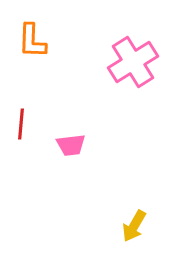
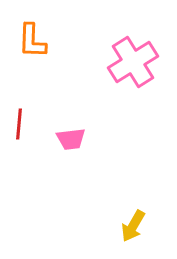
red line: moved 2 px left
pink trapezoid: moved 6 px up
yellow arrow: moved 1 px left
